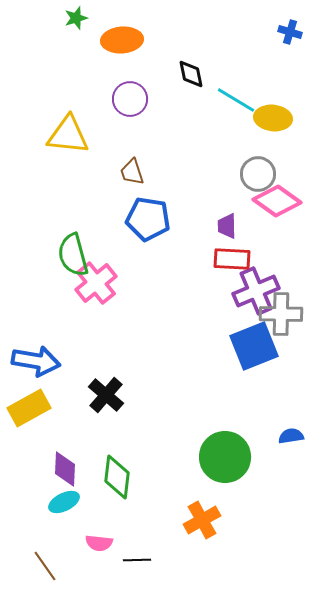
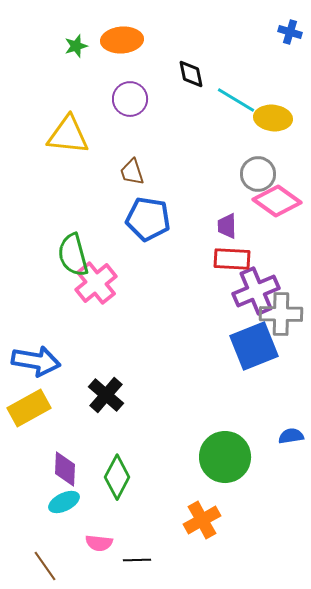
green star: moved 28 px down
green diamond: rotated 21 degrees clockwise
